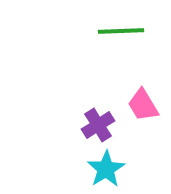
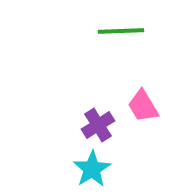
pink trapezoid: moved 1 px down
cyan star: moved 14 px left
